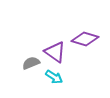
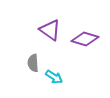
purple triangle: moved 5 px left, 22 px up
gray semicircle: moved 2 px right; rotated 72 degrees counterclockwise
